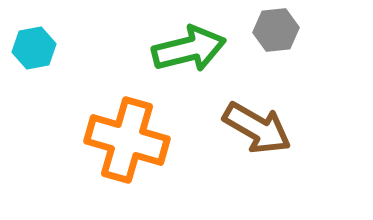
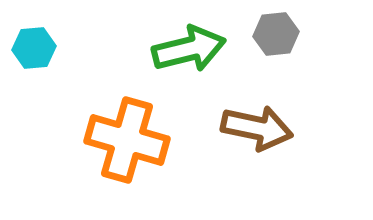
gray hexagon: moved 4 px down
cyan hexagon: rotated 6 degrees clockwise
brown arrow: rotated 18 degrees counterclockwise
